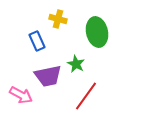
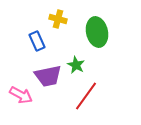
green star: moved 1 px down
